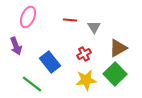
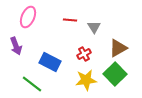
blue rectangle: rotated 25 degrees counterclockwise
